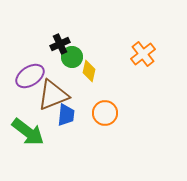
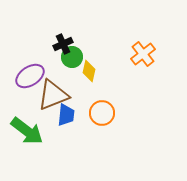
black cross: moved 3 px right
orange circle: moved 3 px left
green arrow: moved 1 px left, 1 px up
